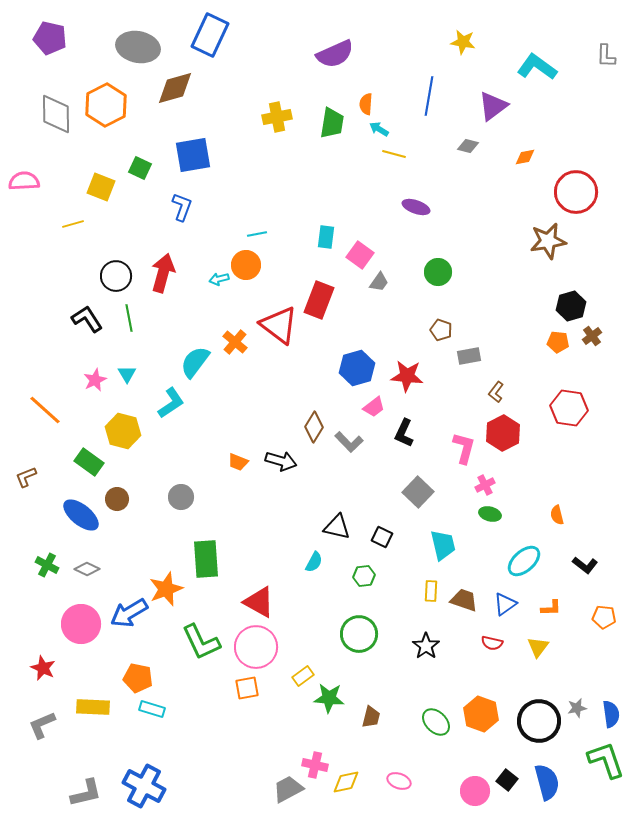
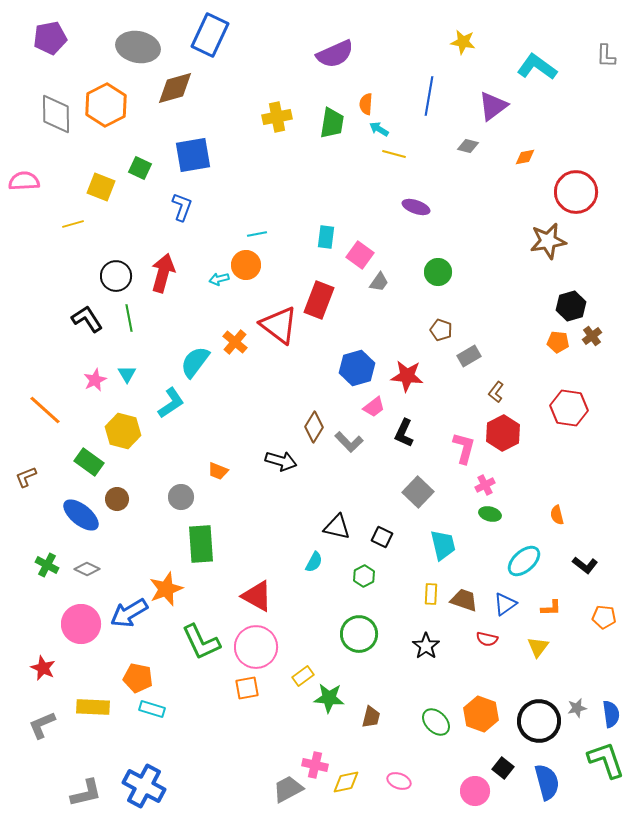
purple pentagon at (50, 38): rotated 24 degrees counterclockwise
gray rectangle at (469, 356): rotated 20 degrees counterclockwise
orange trapezoid at (238, 462): moved 20 px left, 9 px down
green rectangle at (206, 559): moved 5 px left, 15 px up
green hexagon at (364, 576): rotated 20 degrees counterclockwise
yellow rectangle at (431, 591): moved 3 px down
red triangle at (259, 602): moved 2 px left, 6 px up
red semicircle at (492, 643): moved 5 px left, 4 px up
black square at (507, 780): moved 4 px left, 12 px up
